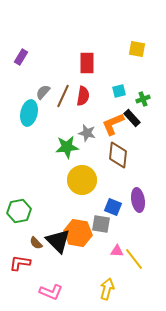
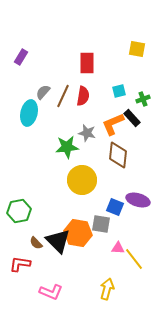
purple ellipse: rotated 65 degrees counterclockwise
blue square: moved 2 px right
pink triangle: moved 1 px right, 3 px up
red L-shape: moved 1 px down
